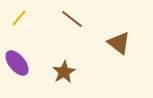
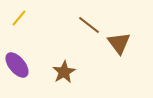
brown line: moved 17 px right, 6 px down
brown triangle: rotated 15 degrees clockwise
purple ellipse: moved 2 px down
